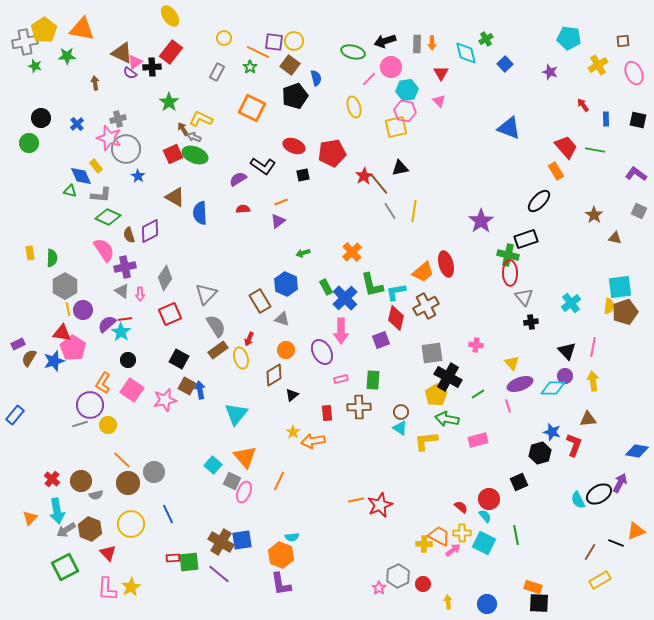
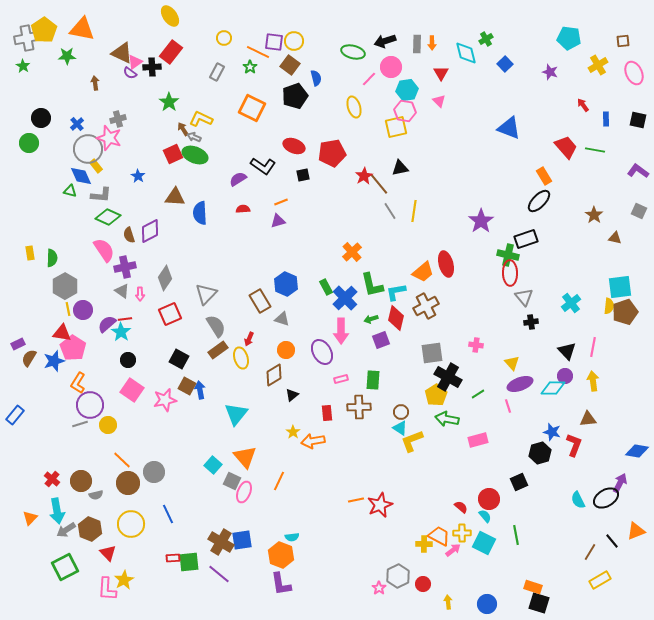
gray cross at (25, 42): moved 2 px right, 4 px up
green star at (35, 66): moved 12 px left; rotated 16 degrees clockwise
gray circle at (126, 149): moved 38 px left
orange rectangle at (556, 171): moved 12 px left, 5 px down
purple L-shape at (636, 174): moved 2 px right, 3 px up
brown triangle at (175, 197): rotated 25 degrees counterclockwise
purple triangle at (278, 221): rotated 21 degrees clockwise
green arrow at (303, 253): moved 68 px right, 66 px down
orange L-shape at (103, 383): moved 25 px left
yellow L-shape at (426, 441): moved 14 px left; rotated 15 degrees counterclockwise
black ellipse at (599, 494): moved 7 px right, 4 px down
black line at (616, 543): moved 4 px left, 2 px up; rotated 28 degrees clockwise
yellow star at (131, 587): moved 7 px left, 7 px up
black square at (539, 603): rotated 15 degrees clockwise
